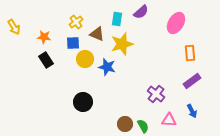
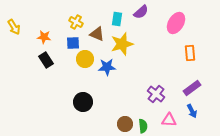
yellow cross: rotated 24 degrees counterclockwise
blue star: rotated 18 degrees counterclockwise
purple rectangle: moved 7 px down
green semicircle: rotated 24 degrees clockwise
